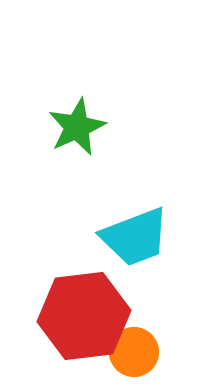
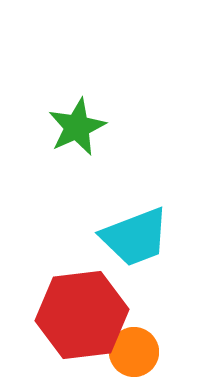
red hexagon: moved 2 px left, 1 px up
